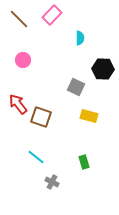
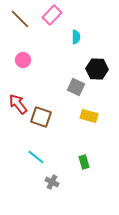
brown line: moved 1 px right
cyan semicircle: moved 4 px left, 1 px up
black hexagon: moved 6 px left
